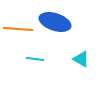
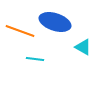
orange line: moved 2 px right, 2 px down; rotated 16 degrees clockwise
cyan triangle: moved 2 px right, 12 px up
